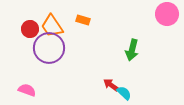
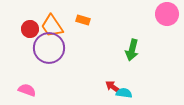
red arrow: moved 2 px right, 2 px down
cyan semicircle: rotated 35 degrees counterclockwise
